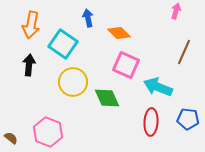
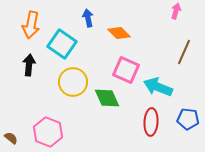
cyan square: moved 1 px left
pink square: moved 5 px down
